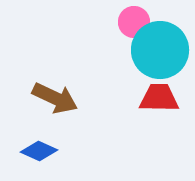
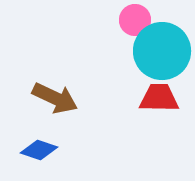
pink circle: moved 1 px right, 2 px up
cyan circle: moved 2 px right, 1 px down
blue diamond: moved 1 px up; rotated 6 degrees counterclockwise
